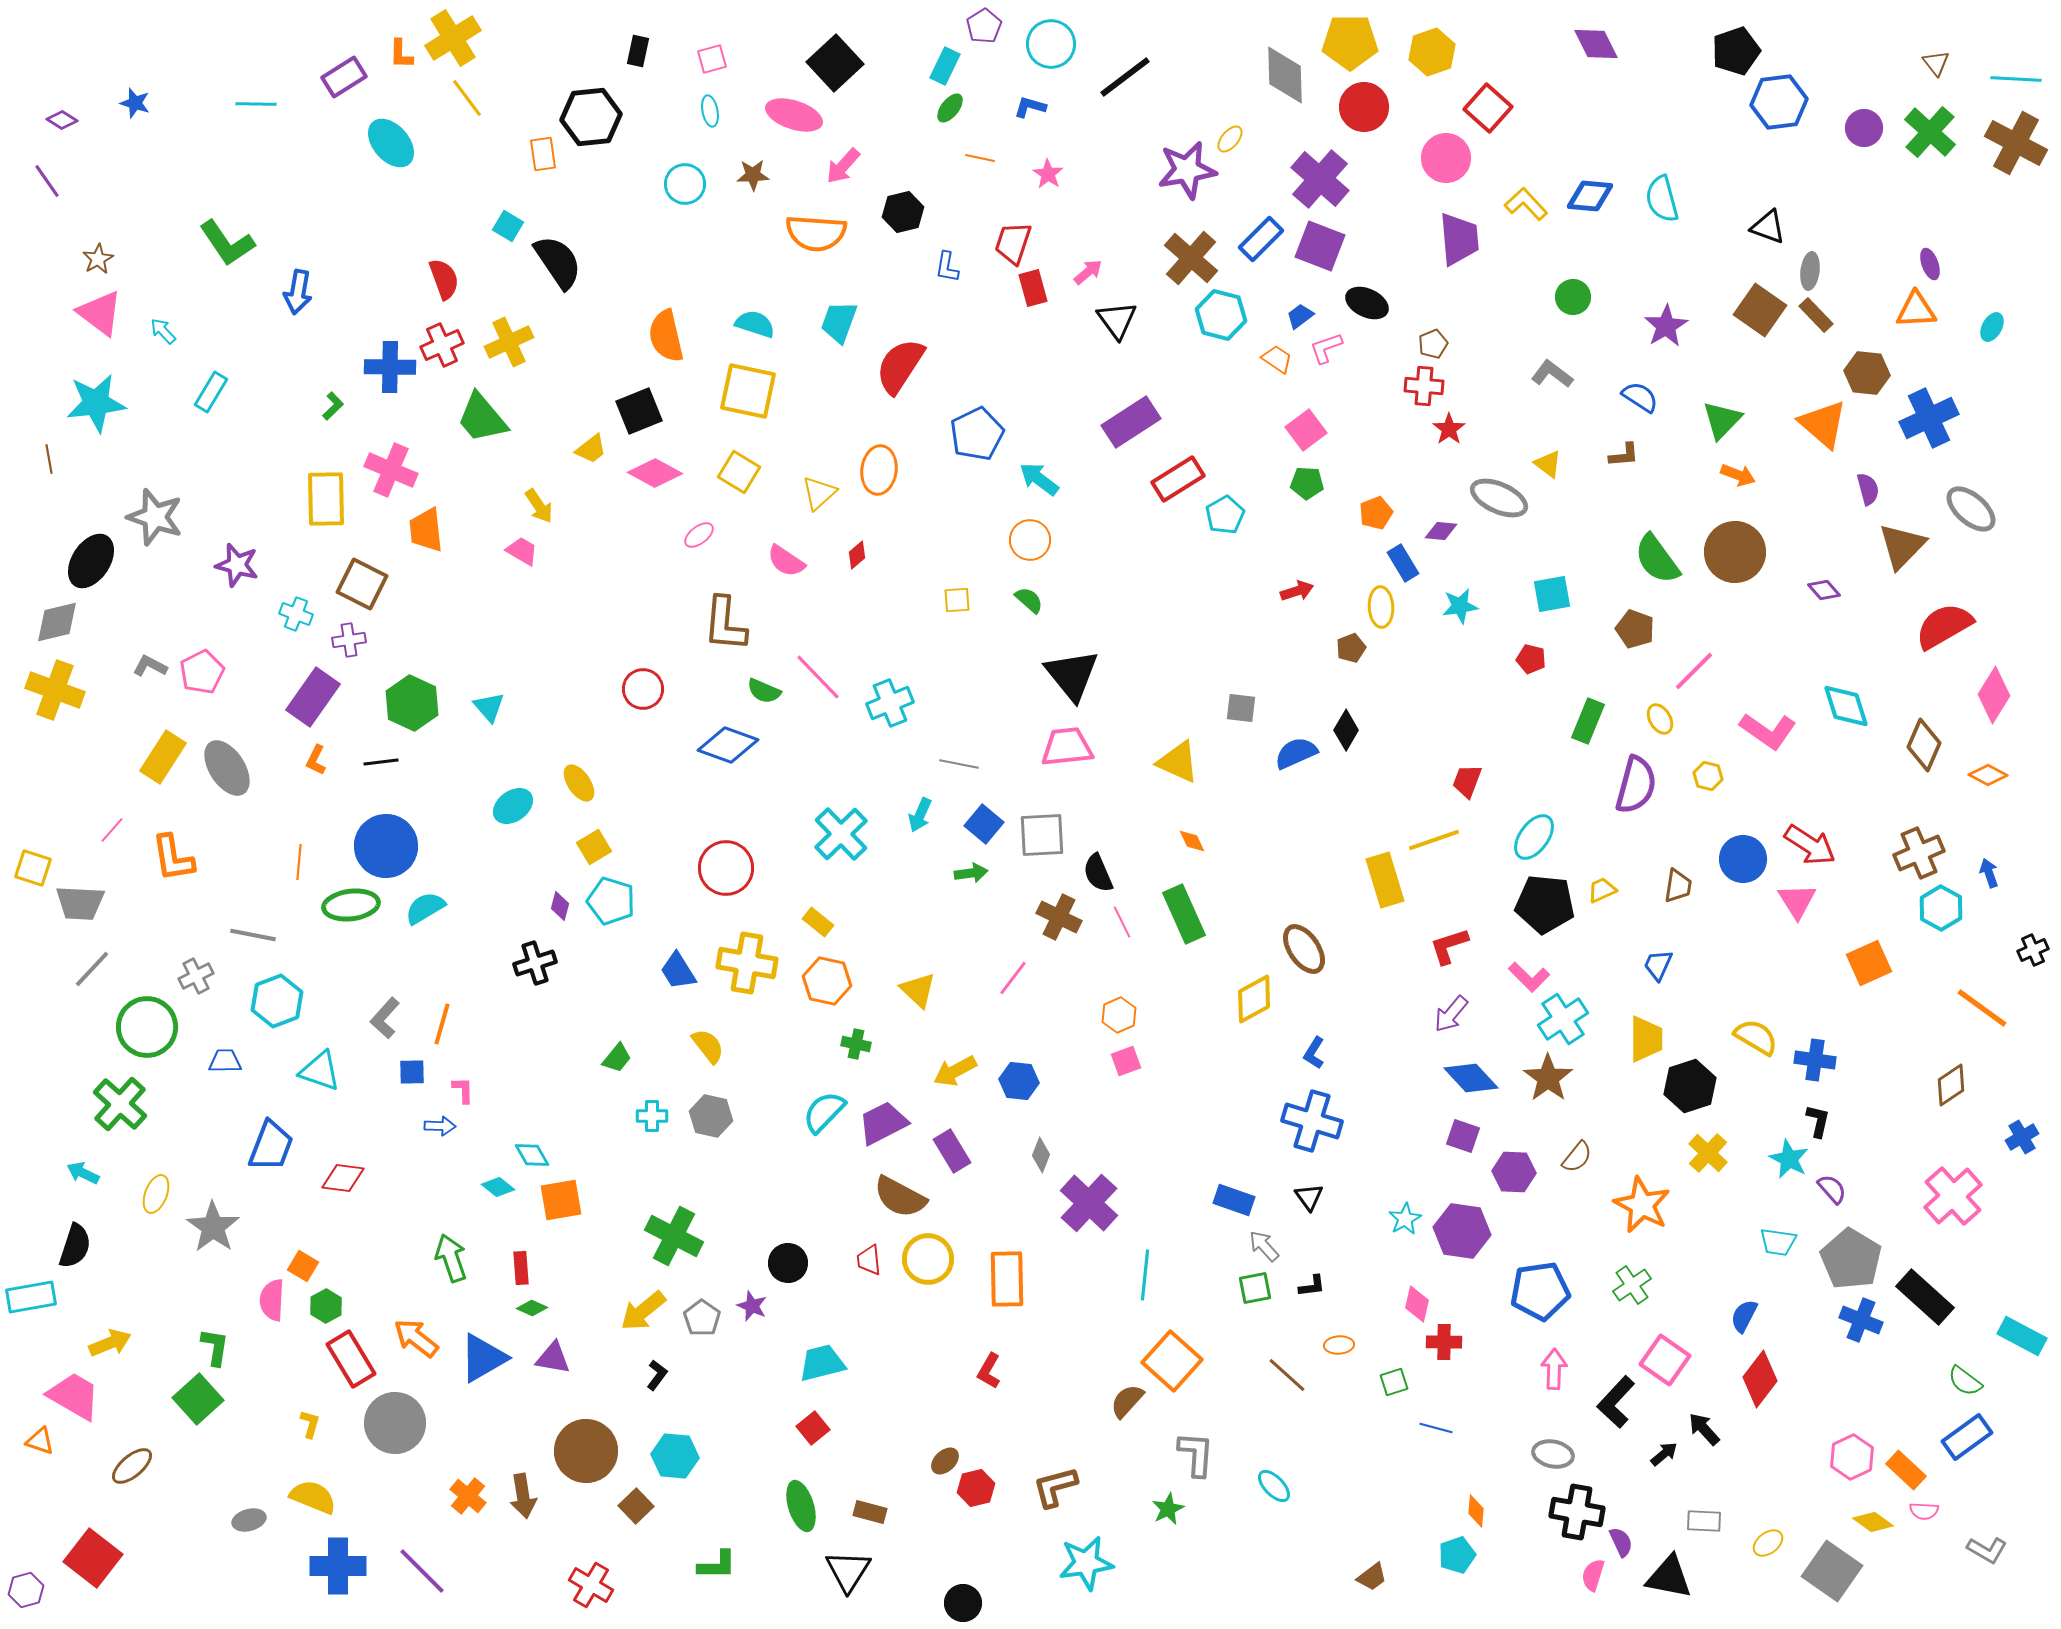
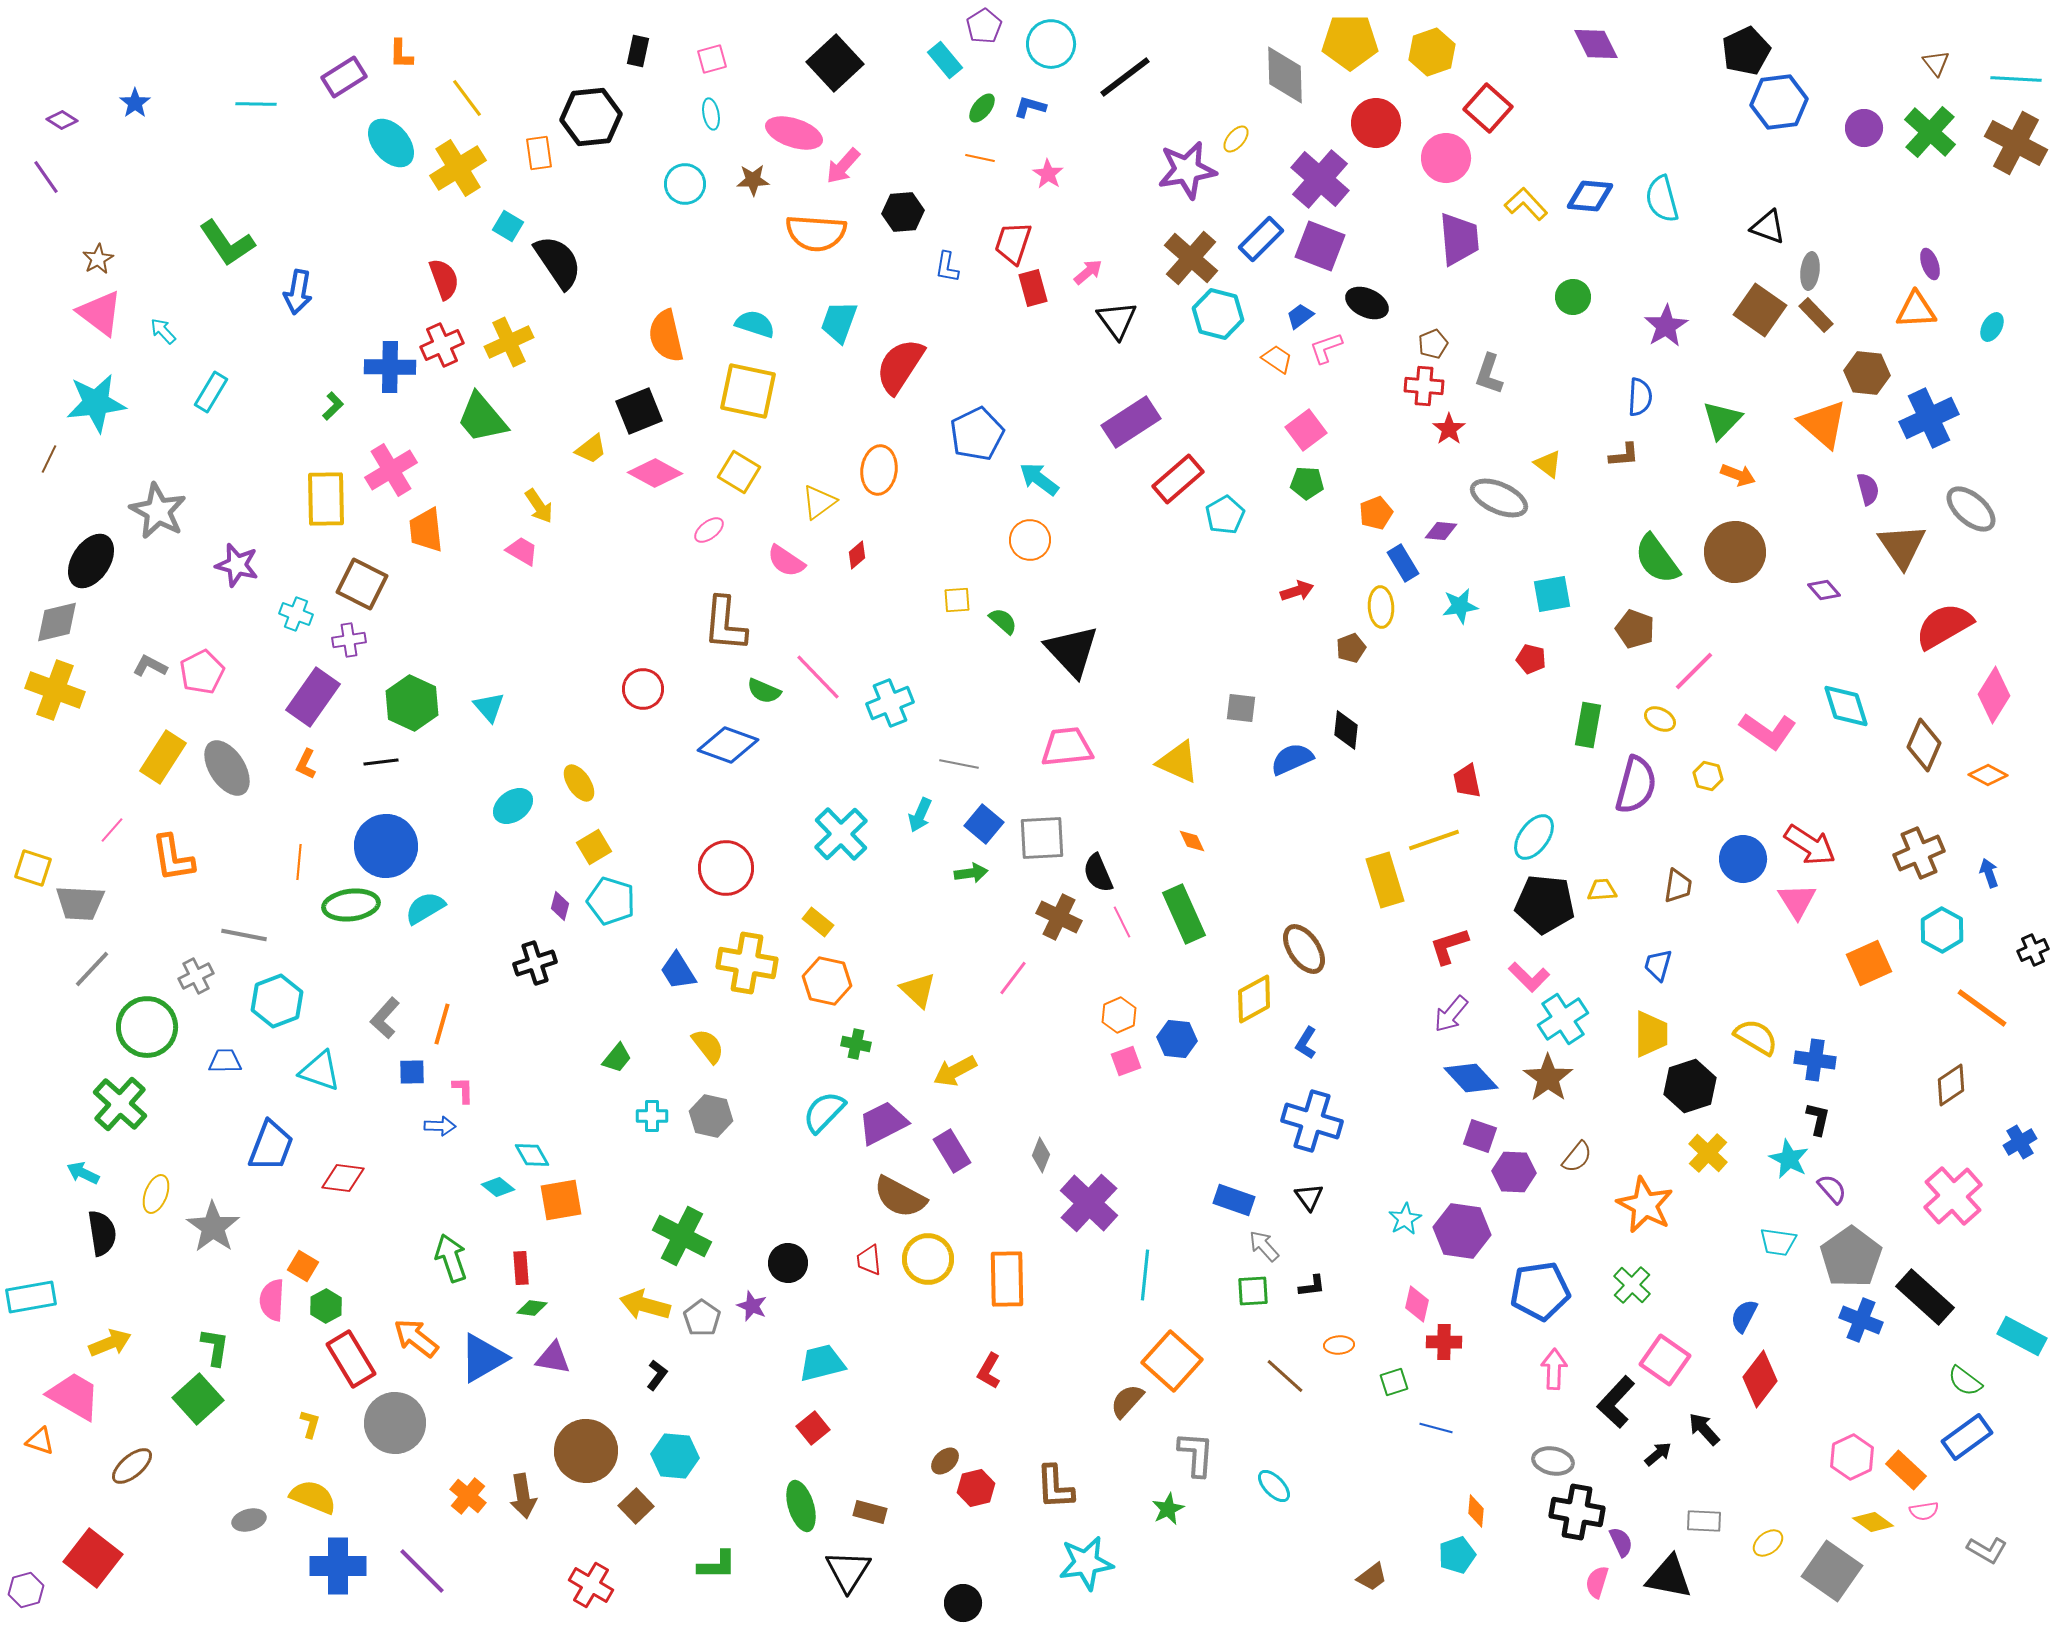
yellow cross at (453, 38): moved 5 px right, 130 px down
black pentagon at (1736, 51): moved 10 px right; rotated 6 degrees counterclockwise
cyan rectangle at (945, 66): moved 6 px up; rotated 66 degrees counterclockwise
blue star at (135, 103): rotated 20 degrees clockwise
red circle at (1364, 107): moved 12 px right, 16 px down
green ellipse at (950, 108): moved 32 px right
cyan ellipse at (710, 111): moved 1 px right, 3 px down
pink ellipse at (794, 115): moved 18 px down
yellow ellipse at (1230, 139): moved 6 px right
orange rectangle at (543, 154): moved 4 px left, 1 px up
brown star at (753, 175): moved 5 px down
purple line at (47, 181): moved 1 px left, 4 px up
black hexagon at (903, 212): rotated 9 degrees clockwise
cyan hexagon at (1221, 315): moved 3 px left, 1 px up
gray L-shape at (1552, 374): moved 63 px left; rotated 108 degrees counterclockwise
blue semicircle at (1640, 397): rotated 60 degrees clockwise
brown line at (49, 459): rotated 36 degrees clockwise
pink cross at (391, 470): rotated 36 degrees clockwise
red rectangle at (1178, 479): rotated 9 degrees counterclockwise
yellow triangle at (819, 493): moved 9 px down; rotated 6 degrees clockwise
gray star at (155, 517): moved 3 px right, 6 px up; rotated 10 degrees clockwise
pink ellipse at (699, 535): moved 10 px right, 5 px up
brown triangle at (1902, 546): rotated 18 degrees counterclockwise
green semicircle at (1029, 600): moved 26 px left, 21 px down
black triangle at (1072, 675): moved 24 px up; rotated 4 degrees counterclockwise
yellow ellipse at (1660, 719): rotated 32 degrees counterclockwise
green rectangle at (1588, 721): moved 4 px down; rotated 12 degrees counterclockwise
black diamond at (1346, 730): rotated 24 degrees counterclockwise
blue semicircle at (1296, 753): moved 4 px left, 6 px down
orange L-shape at (316, 760): moved 10 px left, 4 px down
red trapezoid at (1467, 781): rotated 33 degrees counterclockwise
gray square at (1042, 835): moved 3 px down
yellow trapezoid at (1602, 890): rotated 20 degrees clockwise
cyan hexagon at (1941, 908): moved 1 px right, 22 px down
gray line at (253, 935): moved 9 px left
blue trapezoid at (1658, 965): rotated 8 degrees counterclockwise
yellow trapezoid at (1646, 1039): moved 5 px right, 5 px up
blue L-shape at (1314, 1053): moved 8 px left, 10 px up
blue hexagon at (1019, 1081): moved 158 px right, 42 px up
black L-shape at (1818, 1121): moved 2 px up
purple square at (1463, 1136): moved 17 px right
blue cross at (2022, 1137): moved 2 px left, 5 px down
orange star at (1642, 1205): moved 3 px right
green cross at (674, 1236): moved 8 px right
black semicircle at (75, 1246): moved 27 px right, 13 px up; rotated 27 degrees counterclockwise
gray pentagon at (1851, 1259): moved 2 px up; rotated 6 degrees clockwise
green cross at (1632, 1285): rotated 12 degrees counterclockwise
green square at (1255, 1288): moved 2 px left, 3 px down; rotated 8 degrees clockwise
green diamond at (532, 1308): rotated 16 degrees counterclockwise
yellow arrow at (643, 1311): moved 2 px right, 6 px up; rotated 54 degrees clockwise
brown line at (1287, 1375): moved 2 px left, 1 px down
gray ellipse at (1553, 1454): moved 7 px down
black arrow at (1664, 1454): moved 6 px left
brown L-shape at (1055, 1487): rotated 78 degrees counterclockwise
pink semicircle at (1924, 1511): rotated 12 degrees counterclockwise
pink semicircle at (1593, 1575): moved 4 px right, 7 px down
